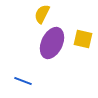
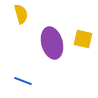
yellow semicircle: moved 21 px left; rotated 138 degrees clockwise
purple ellipse: rotated 40 degrees counterclockwise
